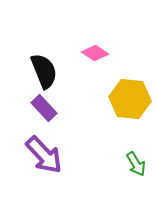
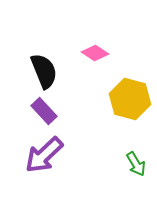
yellow hexagon: rotated 9 degrees clockwise
purple rectangle: moved 3 px down
purple arrow: rotated 90 degrees clockwise
